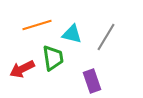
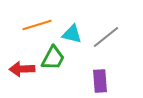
gray line: rotated 20 degrees clockwise
green trapezoid: rotated 36 degrees clockwise
red arrow: rotated 25 degrees clockwise
purple rectangle: moved 8 px right; rotated 15 degrees clockwise
